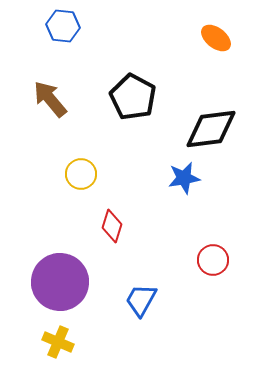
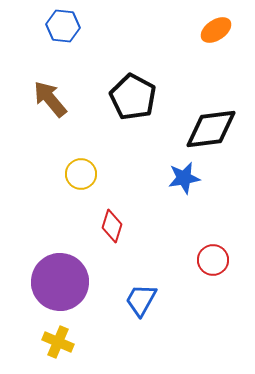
orange ellipse: moved 8 px up; rotated 72 degrees counterclockwise
